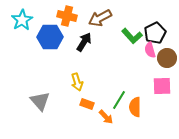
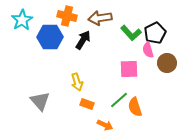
brown arrow: rotated 20 degrees clockwise
green L-shape: moved 1 px left, 3 px up
black arrow: moved 1 px left, 2 px up
pink semicircle: moved 2 px left
brown circle: moved 5 px down
pink square: moved 33 px left, 17 px up
green line: rotated 18 degrees clockwise
orange semicircle: rotated 18 degrees counterclockwise
orange arrow: moved 1 px left, 8 px down; rotated 21 degrees counterclockwise
